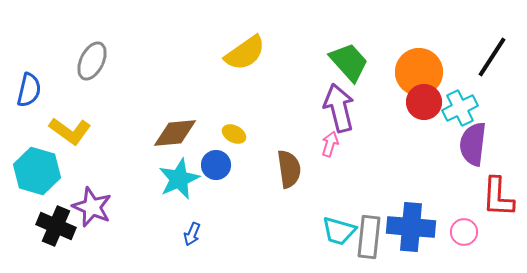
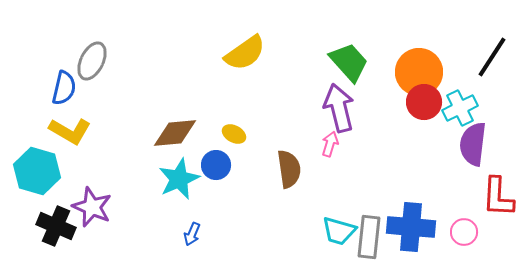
blue semicircle: moved 35 px right, 2 px up
yellow L-shape: rotated 6 degrees counterclockwise
